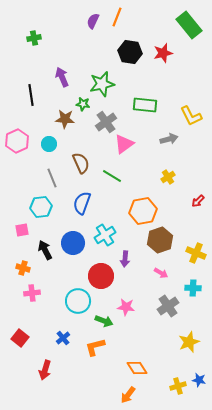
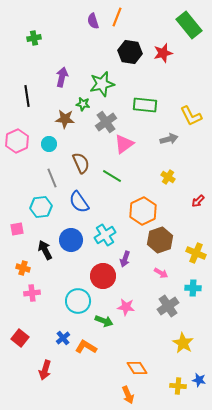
purple semicircle at (93, 21): rotated 42 degrees counterclockwise
purple arrow at (62, 77): rotated 36 degrees clockwise
black line at (31, 95): moved 4 px left, 1 px down
yellow cross at (168, 177): rotated 24 degrees counterclockwise
blue semicircle at (82, 203): moved 3 px left, 1 px up; rotated 55 degrees counterclockwise
orange hexagon at (143, 211): rotated 16 degrees counterclockwise
pink square at (22, 230): moved 5 px left, 1 px up
blue circle at (73, 243): moved 2 px left, 3 px up
purple arrow at (125, 259): rotated 14 degrees clockwise
red circle at (101, 276): moved 2 px right
yellow star at (189, 342): moved 6 px left, 1 px down; rotated 20 degrees counterclockwise
orange L-shape at (95, 347): moved 9 px left; rotated 45 degrees clockwise
yellow cross at (178, 386): rotated 21 degrees clockwise
orange arrow at (128, 395): rotated 60 degrees counterclockwise
